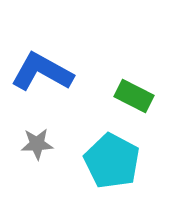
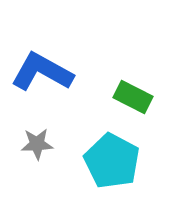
green rectangle: moved 1 px left, 1 px down
